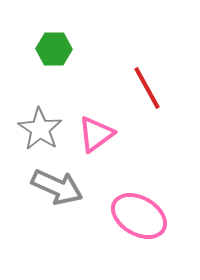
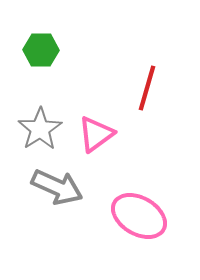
green hexagon: moved 13 px left, 1 px down
red line: rotated 45 degrees clockwise
gray star: rotated 6 degrees clockwise
